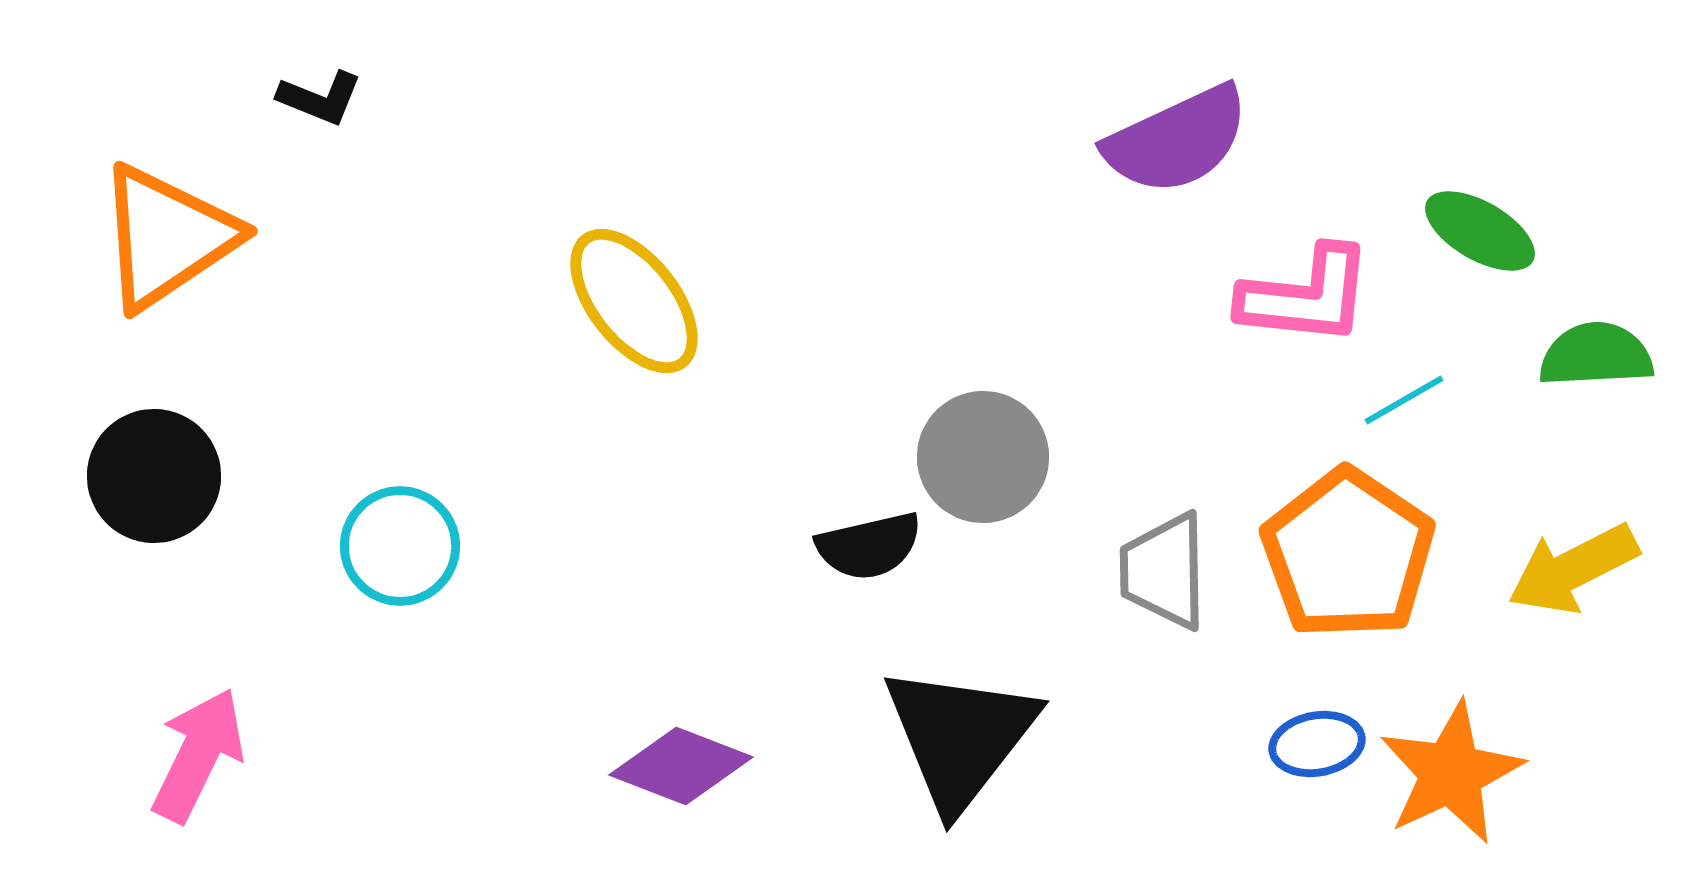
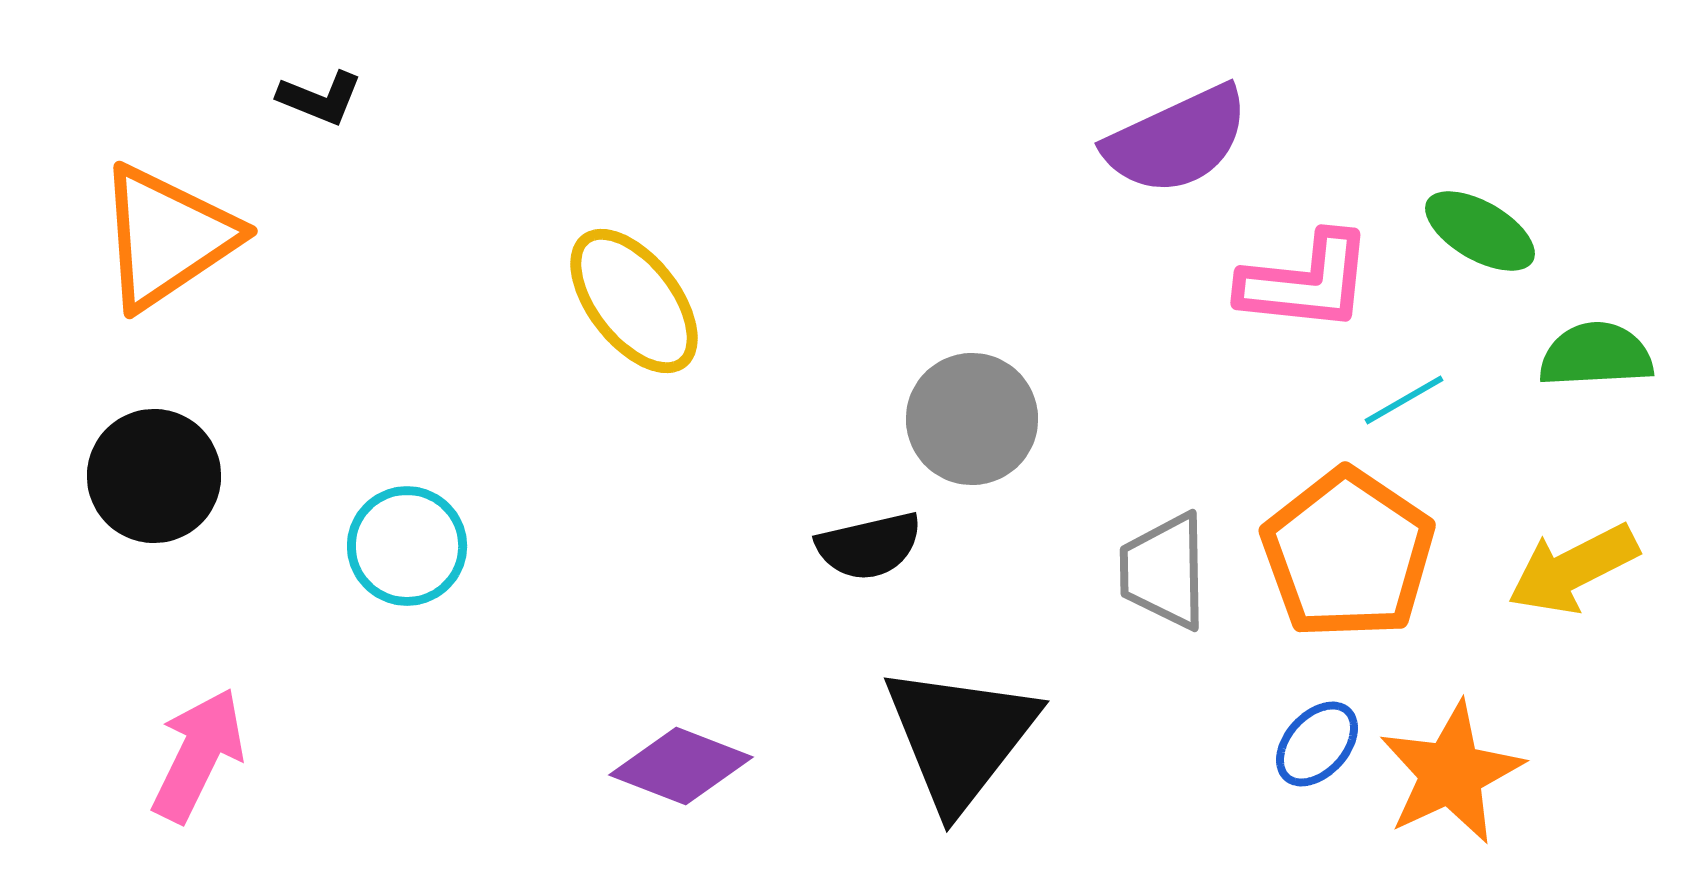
pink L-shape: moved 14 px up
gray circle: moved 11 px left, 38 px up
cyan circle: moved 7 px right
blue ellipse: rotated 38 degrees counterclockwise
